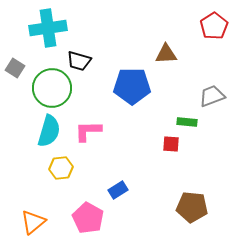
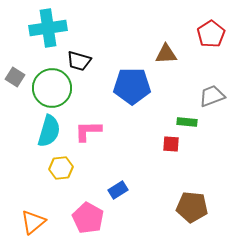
red pentagon: moved 3 px left, 8 px down
gray square: moved 9 px down
